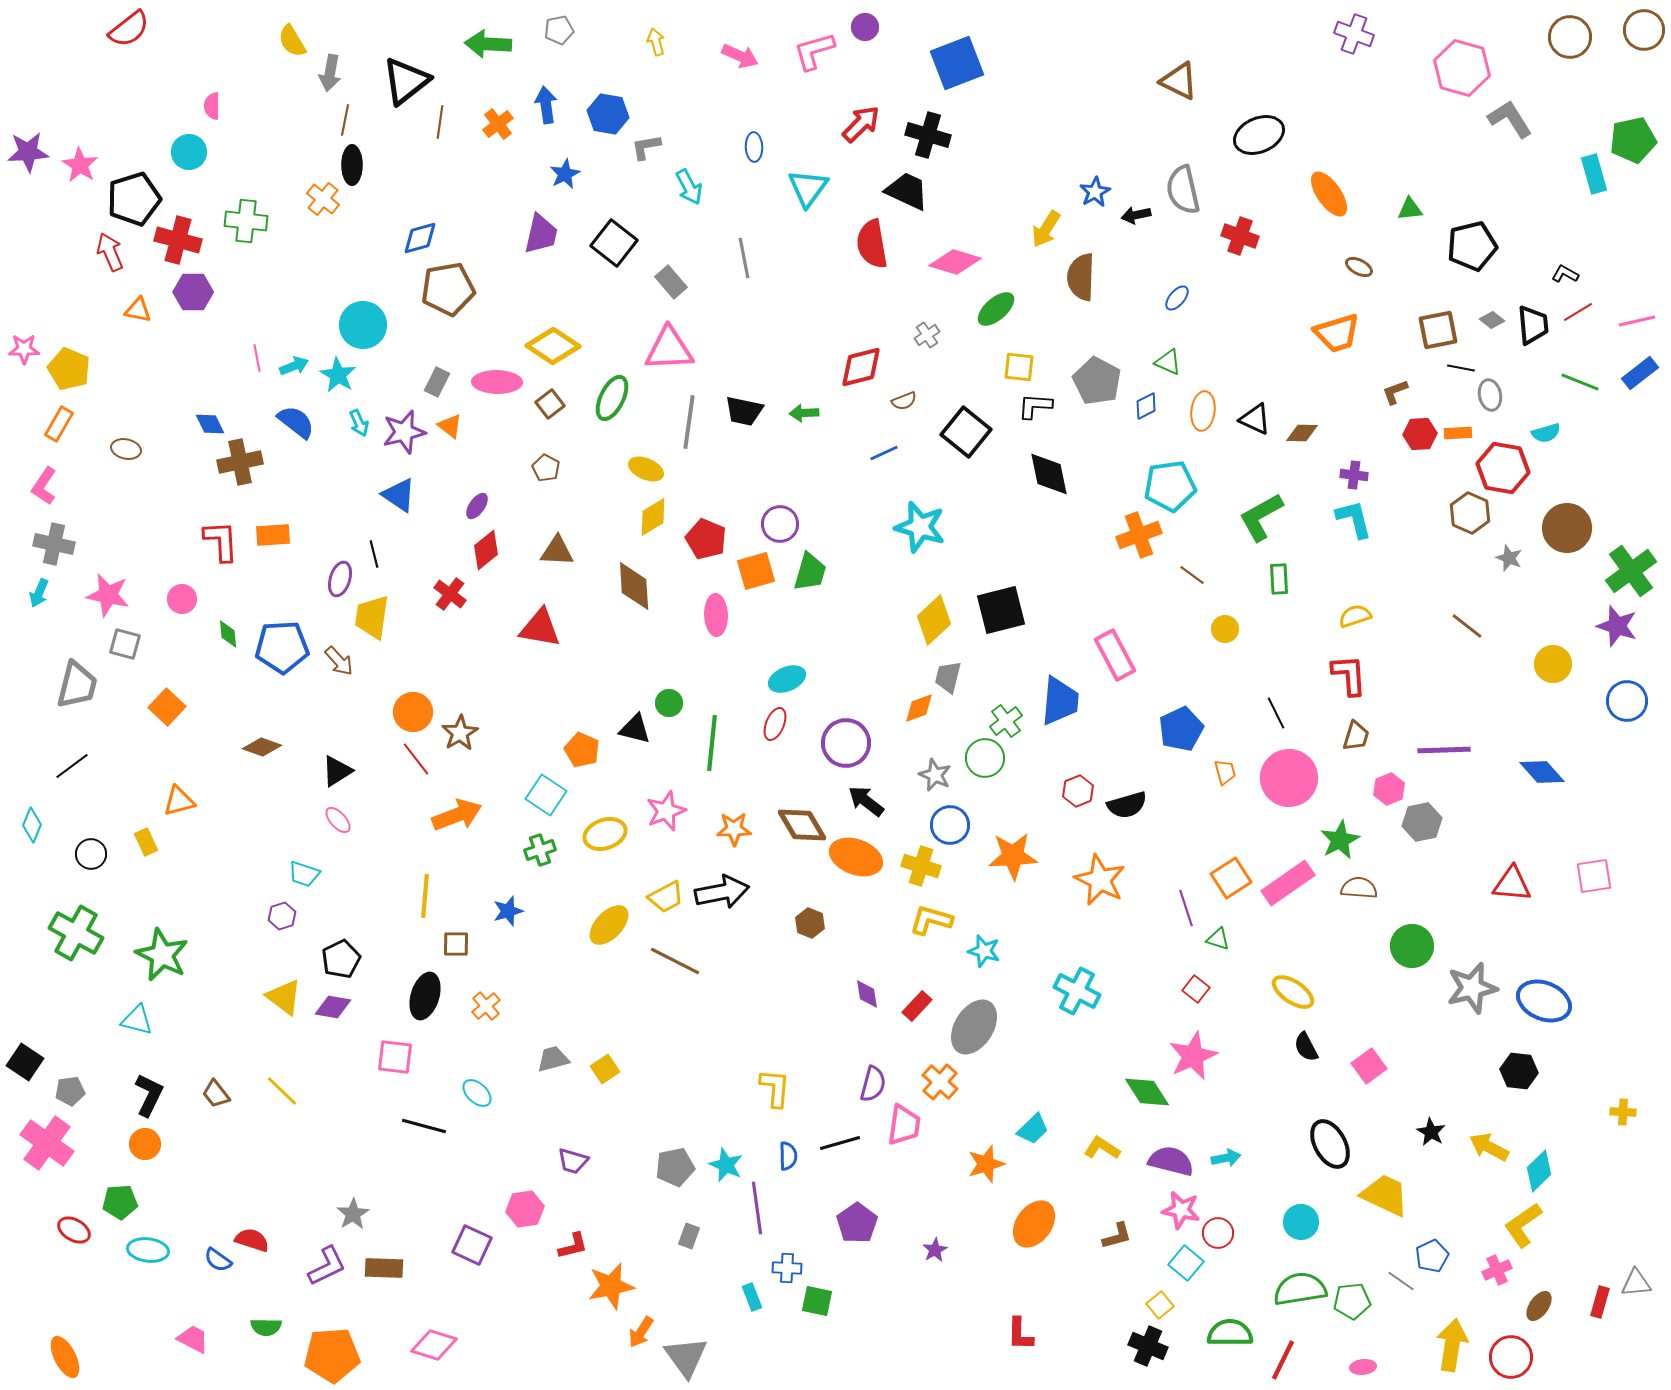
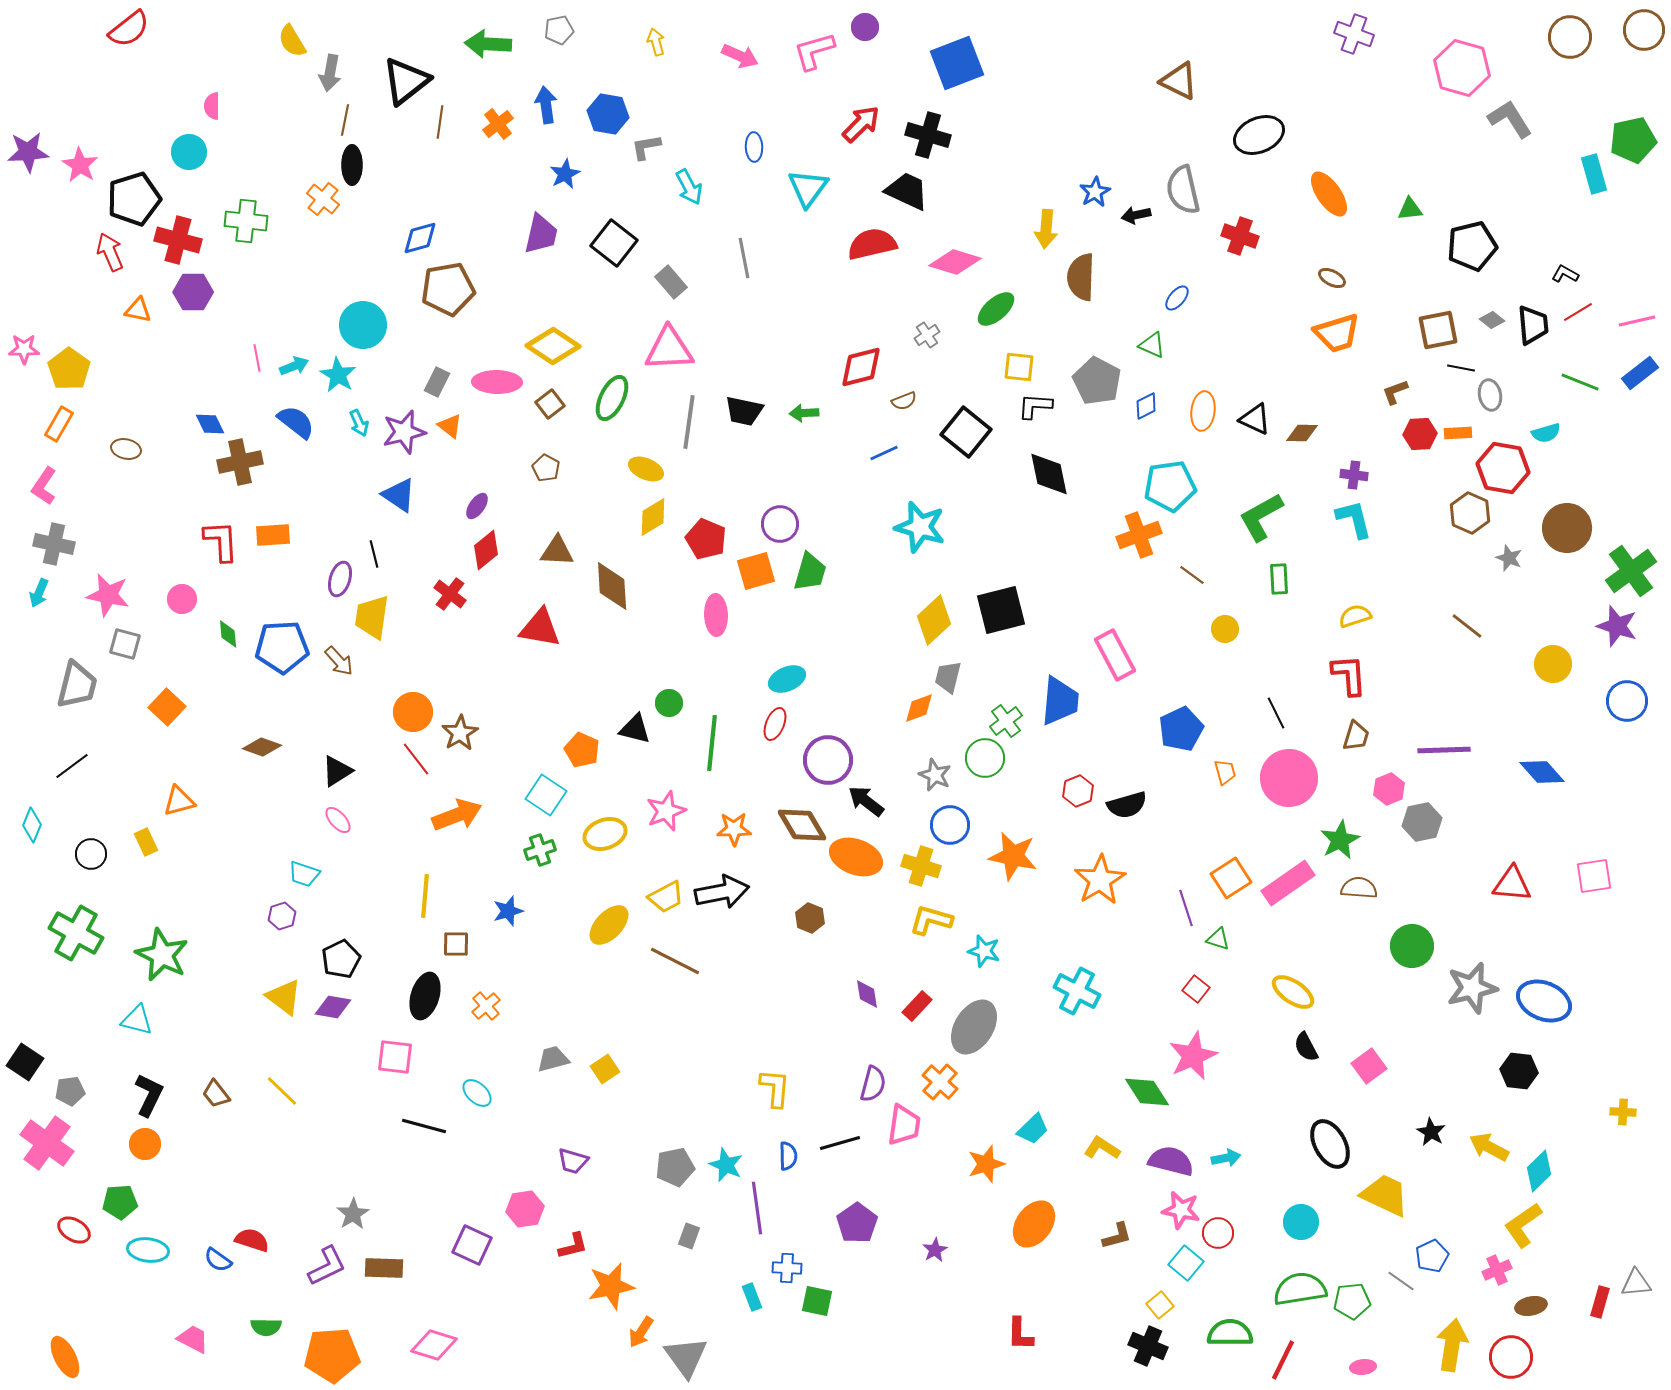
yellow arrow at (1046, 229): rotated 27 degrees counterclockwise
red semicircle at (872, 244): rotated 87 degrees clockwise
brown ellipse at (1359, 267): moved 27 px left, 11 px down
green triangle at (1168, 362): moved 16 px left, 17 px up
yellow pentagon at (69, 369): rotated 12 degrees clockwise
brown diamond at (634, 586): moved 22 px left
purple circle at (846, 743): moved 18 px left, 17 px down
orange star at (1013, 856): rotated 15 degrees clockwise
orange star at (1100, 880): rotated 15 degrees clockwise
brown hexagon at (810, 923): moved 5 px up
brown ellipse at (1539, 1306): moved 8 px left; rotated 44 degrees clockwise
